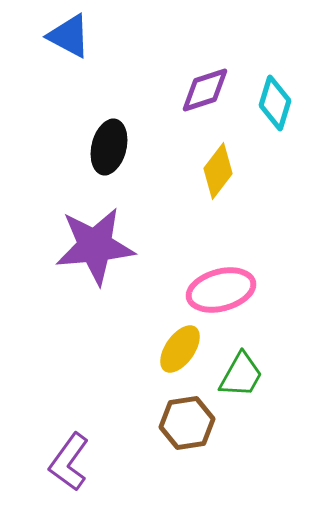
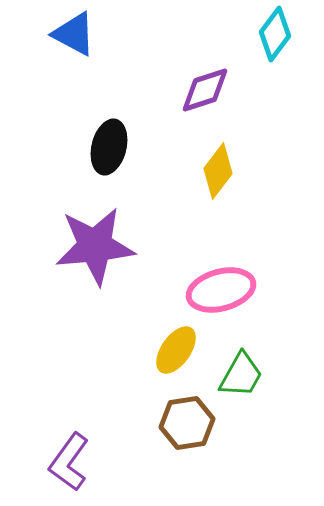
blue triangle: moved 5 px right, 2 px up
cyan diamond: moved 69 px up; rotated 20 degrees clockwise
yellow ellipse: moved 4 px left, 1 px down
